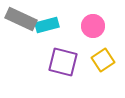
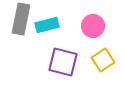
gray rectangle: rotated 76 degrees clockwise
